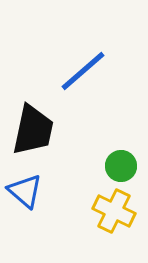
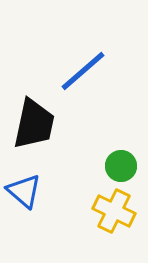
black trapezoid: moved 1 px right, 6 px up
blue triangle: moved 1 px left
